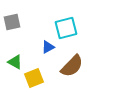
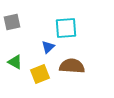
cyan square: rotated 10 degrees clockwise
blue triangle: rotated 16 degrees counterclockwise
brown semicircle: rotated 130 degrees counterclockwise
yellow square: moved 6 px right, 4 px up
